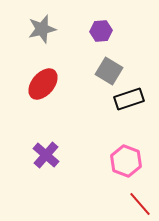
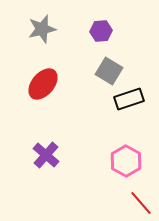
pink hexagon: rotated 8 degrees clockwise
red line: moved 1 px right, 1 px up
